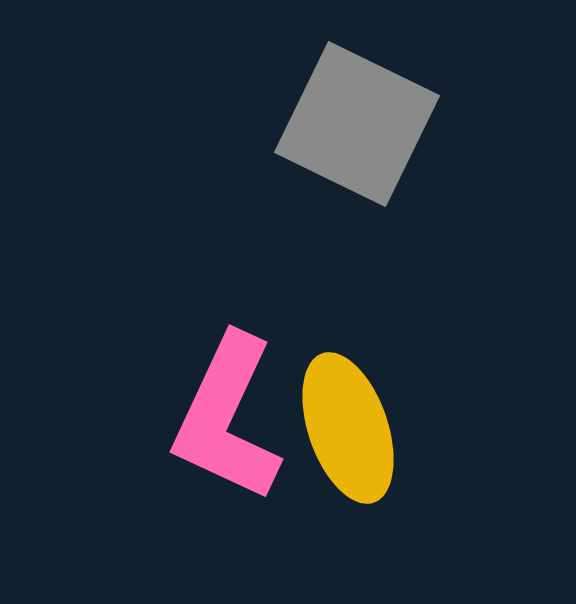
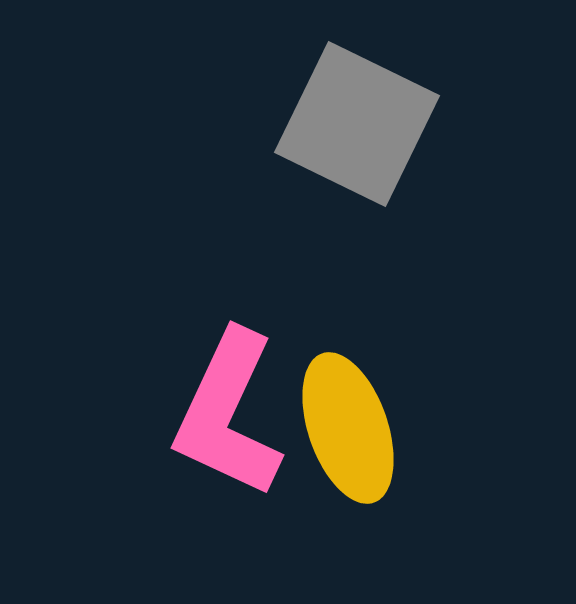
pink L-shape: moved 1 px right, 4 px up
